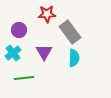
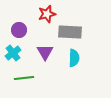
red star: rotated 12 degrees counterclockwise
gray rectangle: rotated 50 degrees counterclockwise
purple triangle: moved 1 px right
